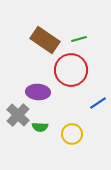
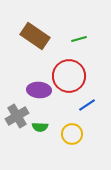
brown rectangle: moved 10 px left, 4 px up
red circle: moved 2 px left, 6 px down
purple ellipse: moved 1 px right, 2 px up
blue line: moved 11 px left, 2 px down
gray cross: moved 1 px left, 1 px down; rotated 15 degrees clockwise
